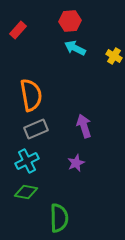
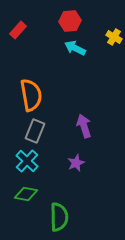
yellow cross: moved 19 px up
gray rectangle: moved 1 px left, 2 px down; rotated 45 degrees counterclockwise
cyan cross: rotated 20 degrees counterclockwise
green diamond: moved 2 px down
green semicircle: moved 1 px up
